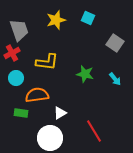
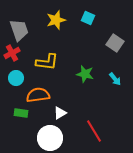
orange semicircle: moved 1 px right
